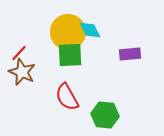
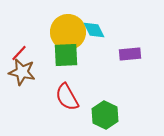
cyan diamond: moved 4 px right
green square: moved 4 px left
brown star: rotated 12 degrees counterclockwise
green hexagon: rotated 20 degrees clockwise
